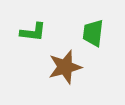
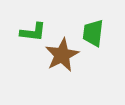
brown star: moved 3 px left, 12 px up; rotated 12 degrees counterclockwise
